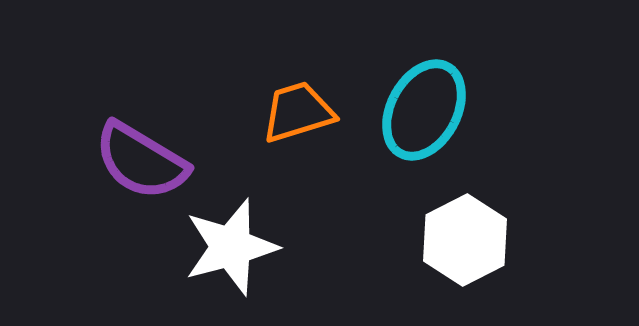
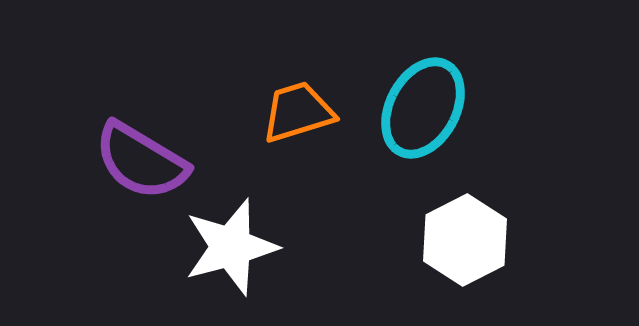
cyan ellipse: moved 1 px left, 2 px up
